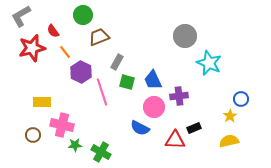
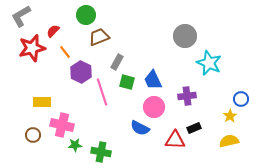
green circle: moved 3 px right
red semicircle: rotated 80 degrees clockwise
purple cross: moved 8 px right
green cross: rotated 18 degrees counterclockwise
